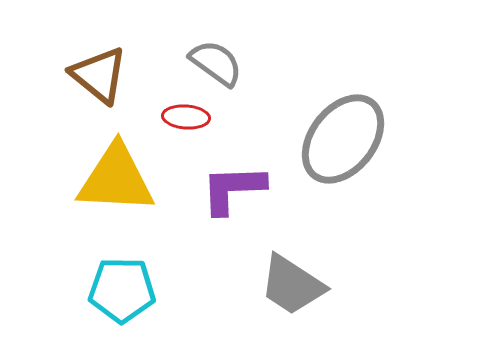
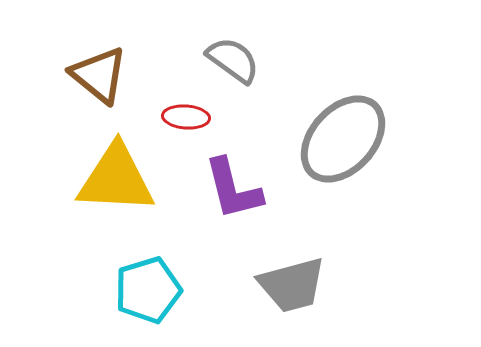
gray semicircle: moved 17 px right, 3 px up
gray ellipse: rotated 4 degrees clockwise
purple L-shape: rotated 102 degrees counterclockwise
gray trapezoid: rotated 48 degrees counterclockwise
cyan pentagon: moved 26 px right; rotated 18 degrees counterclockwise
